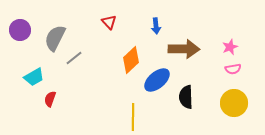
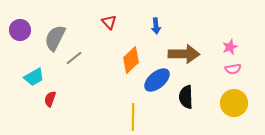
brown arrow: moved 5 px down
